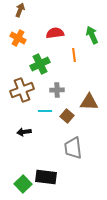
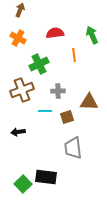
green cross: moved 1 px left
gray cross: moved 1 px right, 1 px down
brown square: moved 1 px down; rotated 32 degrees clockwise
black arrow: moved 6 px left
